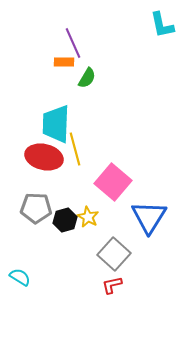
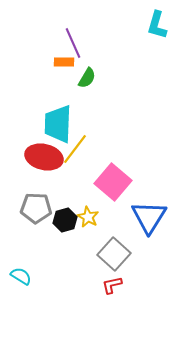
cyan L-shape: moved 5 px left; rotated 28 degrees clockwise
cyan trapezoid: moved 2 px right
yellow line: rotated 52 degrees clockwise
cyan semicircle: moved 1 px right, 1 px up
